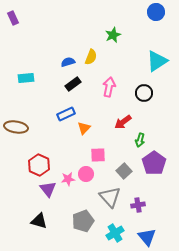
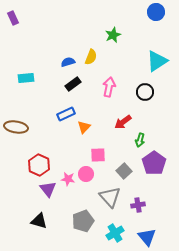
black circle: moved 1 px right, 1 px up
orange triangle: moved 1 px up
pink star: rotated 16 degrees clockwise
